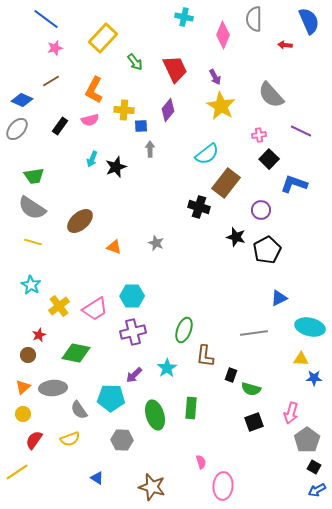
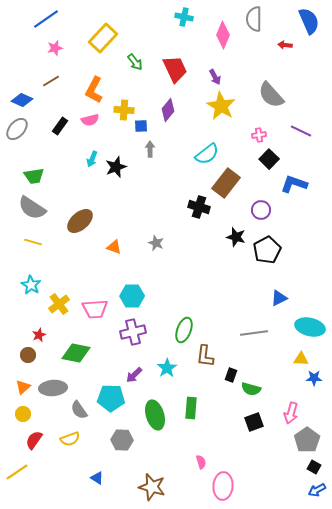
blue line at (46, 19): rotated 72 degrees counterclockwise
yellow cross at (59, 306): moved 2 px up
pink trapezoid at (95, 309): rotated 28 degrees clockwise
